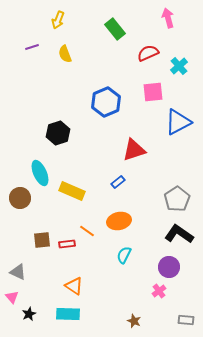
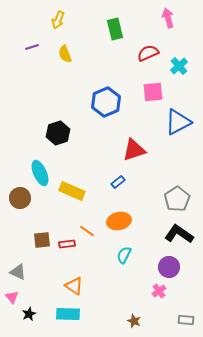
green rectangle: rotated 25 degrees clockwise
